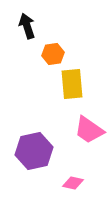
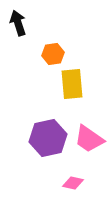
black arrow: moved 9 px left, 3 px up
pink trapezoid: moved 9 px down
purple hexagon: moved 14 px right, 13 px up
